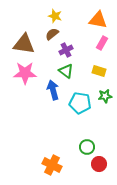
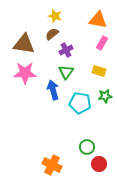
green triangle: moved 1 px down; rotated 28 degrees clockwise
